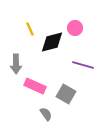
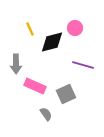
gray square: rotated 36 degrees clockwise
